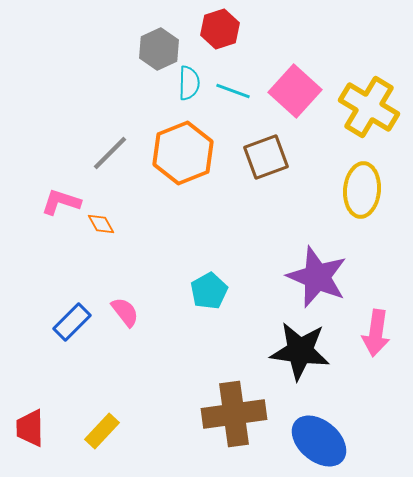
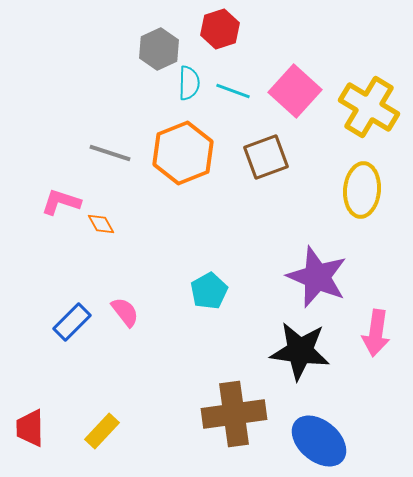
gray line: rotated 63 degrees clockwise
